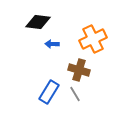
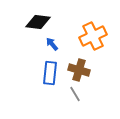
orange cross: moved 3 px up
blue arrow: rotated 48 degrees clockwise
blue rectangle: moved 1 px right, 19 px up; rotated 25 degrees counterclockwise
